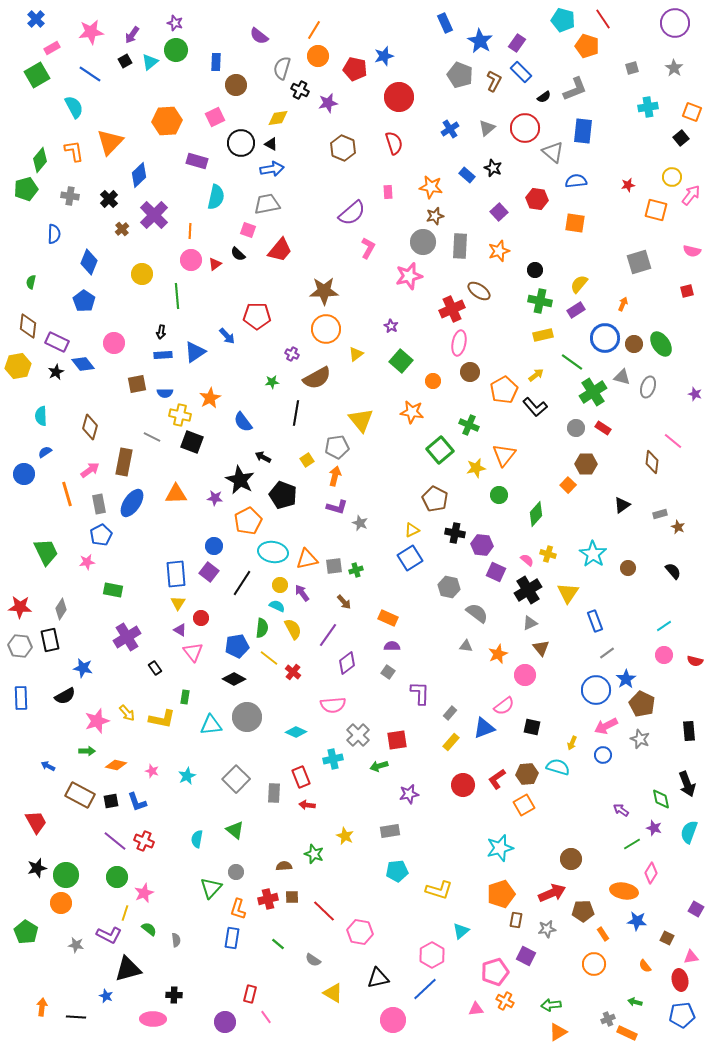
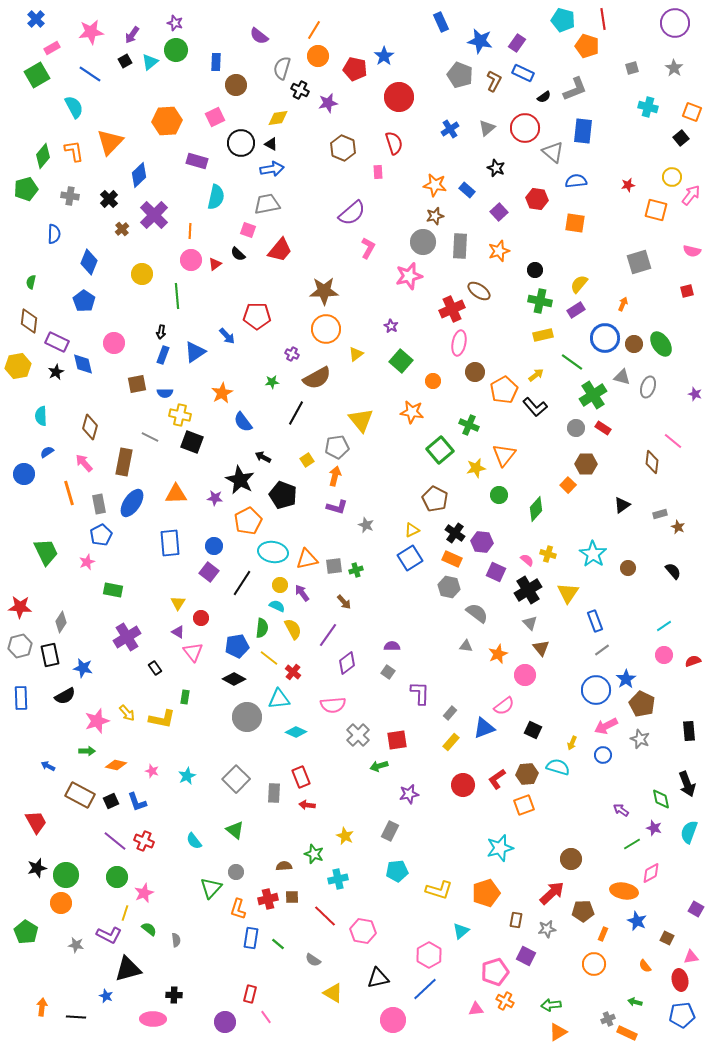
red line at (603, 19): rotated 25 degrees clockwise
blue rectangle at (445, 23): moved 4 px left, 1 px up
blue star at (480, 41): rotated 20 degrees counterclockwise
blue star at (384, 56): rotated 18 degrees counterclockwise
blue rectangle at (521, 72): moved 2 px right, 1 px down; rotated 20 degrees counterclockwise
cyan cross at (648, 107): rotated 24 degrees clockwise
green diamond at (40, 160): moved 3 px right, 4 px up
black star at (493, 168): moved 3 px right
blue rectangle at (467, 175): moved 15 px down
orange star at (431, 187): moved 4 px right, 2 px up
pink rectangle at (388, 192): moved 10 px left, 20 px up
brown diamond at (28, 326): moved 1 px right, 5 px up
blue rectangle at (163, 355): rotated 66 degrees counterclockwise
blue diamond at (83, 364): rotated 25 degrees clockwise
brown circle at (470, 372): moved 5 px right
green cross at (593, 392): moved 3 px down
orange star at (210, 398): moved 12 px right, 5 px up
black line at (296, 413): rotated 20 degrees clockwise
gray line at (152, 437): moved 2 px left
blue semicircle at (45, 452): moved 2 px right
pink arrow at (90, 470): moved 6 px left, 7 px up; rotated 96 degrees counterclockwise
orange line at (67, 494): moved 2 px right, 1 px up
green diamond at (536, 514): moved 5 px up
gray star at (360, 523): moved 6 px right, 2 px down
black cross at (455, 533): rotated 24 degrees clockwise
purple hexagon at (482, 545): moved 3 px up
pink star at (87, 562): rotated 14 degrees counterclockwise
blue rectangle at (176, 574): moved 6 px left, 31 px up
gray diamond at (61, 609): moved 13 px down
orange rectangle at (388, 618): moved 64 px right, 59 px up
gray triangle at (530, 623): rotated 49 degrees counterclockwise
purple triangle at (180, 630): moved 2 px left, 2 px down
black rectangle at (50, 640): moved 15 px down
gray hexagon at (20, 646): rotated 20 degrees counterclockwise
gray line at (607, 653): moved 5 px left, 3 px up
red semicircle at (695, 661): moved 2 px left; rotated 147 degrees clockwise
cyan triangle at (211, 725): moved 68 px right, 26 px up
black square at (532, 727): moved 1 px right, 3 px down; rotated 12 degrees clockwise
cyan cross at (333, 759): moved 5 px right, 120 px down
black square at (111, 801): rotated 14 degrees counterclockwise
orange square at (524, 805): rotated 10 degrees clockwise
gray rectangle at (390, 831): rotated 54 degrees counterclockwise
cyan semicircle at (197, 839): moved 3 px left, 2 px down; rotated 48 degrees counterclockwise
pink diamond at (651, 873): rotated 30 degrees clockwise
red arrow at (552, 893): rotated 20 degrees counterclockwise
orange pentagon at (501, 894): moved 15 px left, 1 px up
red line at (324, 911): moved 1 px right, 5 px down
blue star at (637, 921): rotated 18 degrees clockwise
pink hexagon at (360, 932): moved 3 px right, 1 px up
orange rectangle at (603, 934): rotated 56 degrees clockwise
blue rectangle at (232, 938): moved 19 px right
pink hexagon at (432, 955): moved 3 px left
